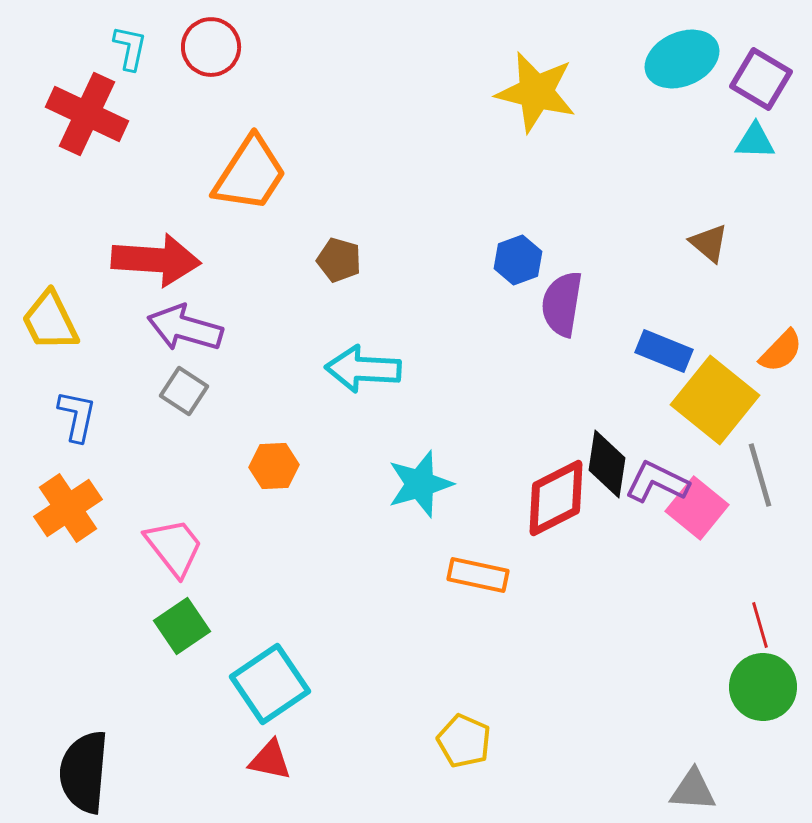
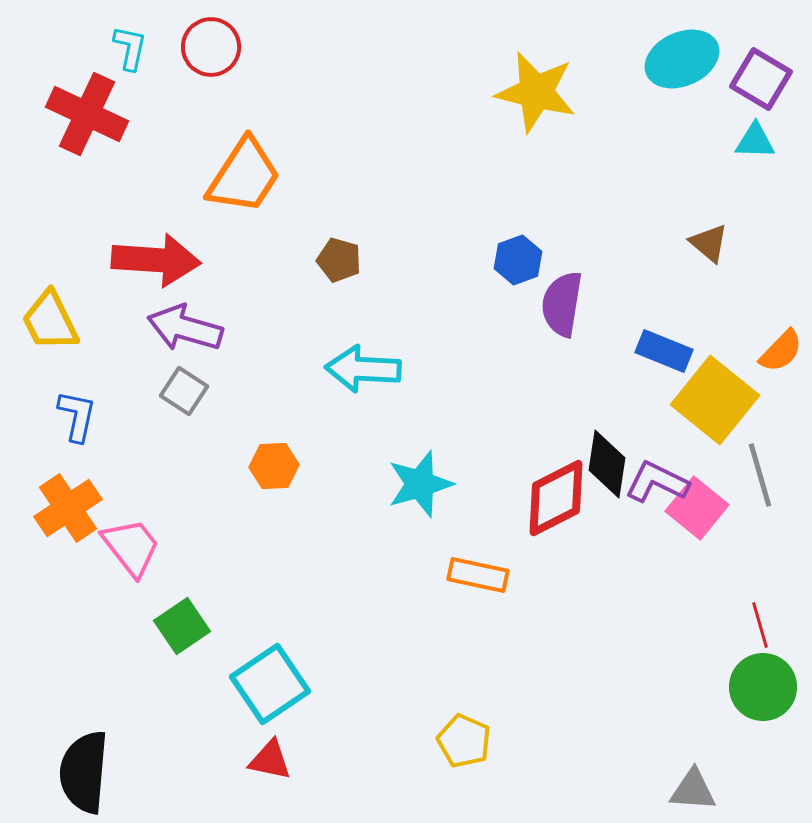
orange trapezoid: moved 6 px left, 2 px down
pink trapezoid: moved 43 px left
